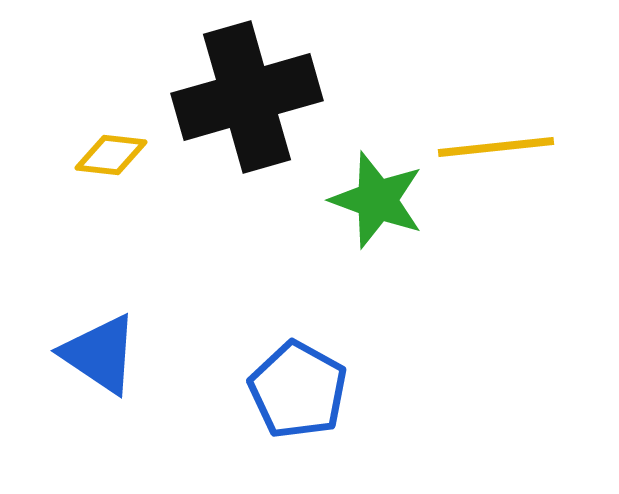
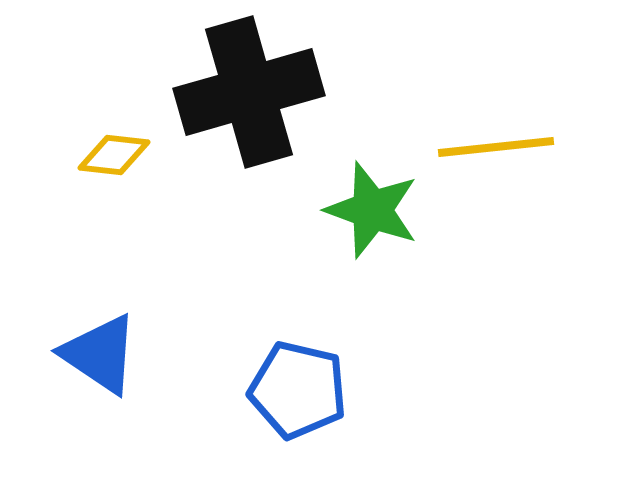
black cross: moved 2 px right, 5 px up
yellow diamond: moved 3 px right
green star: moved 5 px left, 10 px down
blue pentagon: rotated 16 degrees counterclockwise
